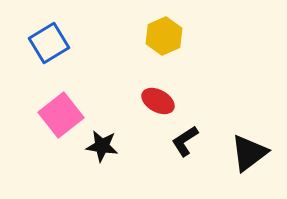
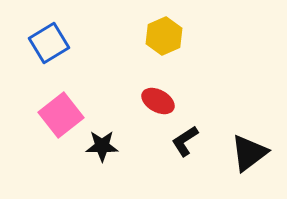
black star: rotated 8 degrees counterclockwise
